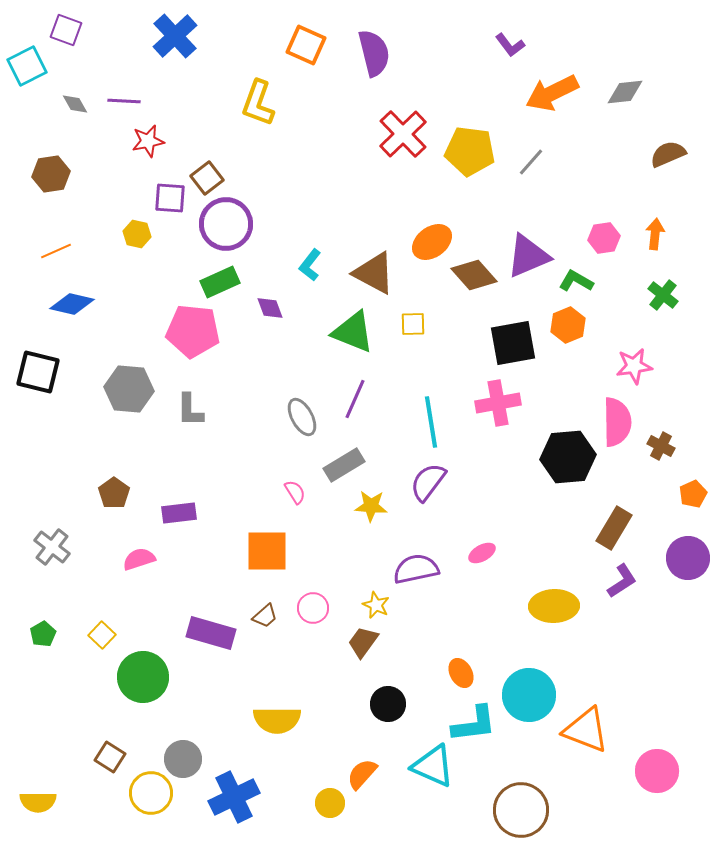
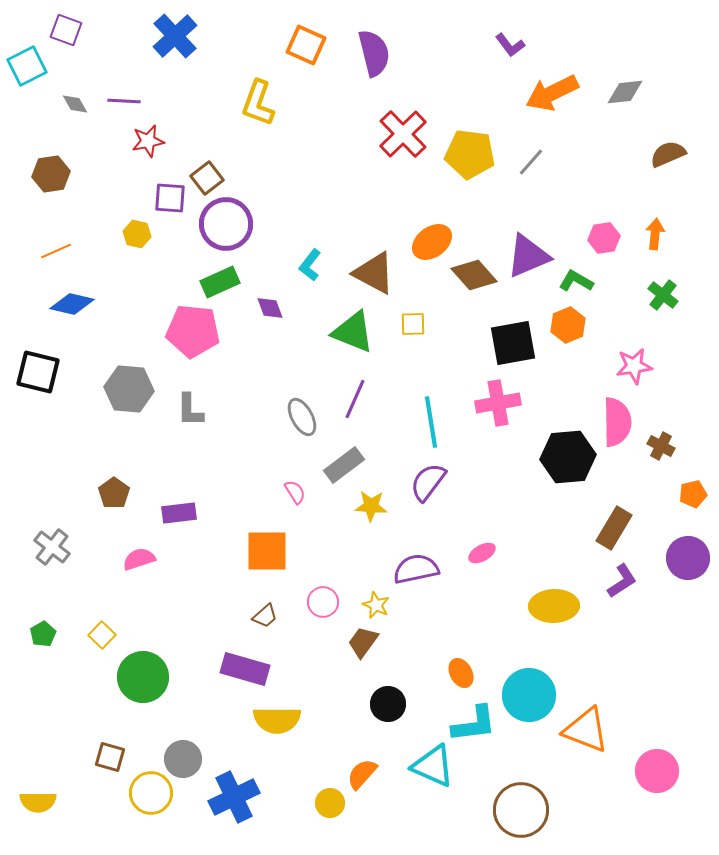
yellow pentagon at (470, 151): moved 3 px down
gray rectangle at (344, 465): rotated 6 degrees counterclockwise
orange pentagon at (693, 494): rotated 12 degrees clockwise
pink circle at (313, 608): moved 10 px right, 6 px up
purple rectangle at (211, 633): moved 34 px right, 36 px down
brown square at (110, 757): rotated 16 degrees counterclockwise
